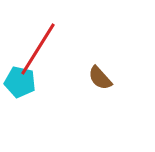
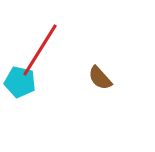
red line: moved 2 px right, 1 px down
